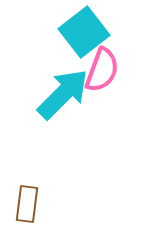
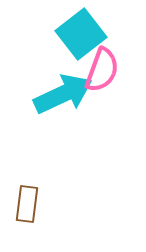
cyan square: moved 3 px left, 2 px down
cyan arrow: rotated 20 degrees clockwise
